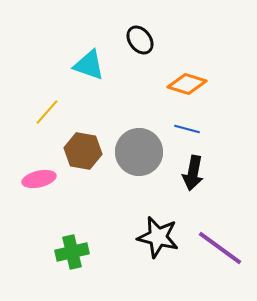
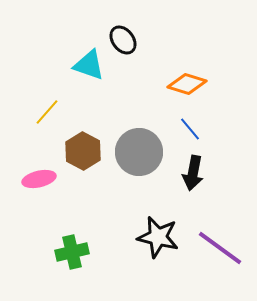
black ellipse: moved 17 px left
blue line: moved 3 px right; rotated 35 degrees clockwise
brown hexagon: rotated 18 degrees clockwise
